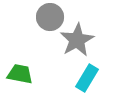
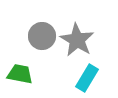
gray circle: moved 8 px left, 19 px down
gray star: rotated 12 degrees counterclockwise
